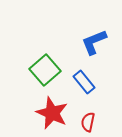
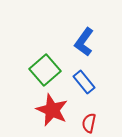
blue L-shape: moved 10 px left; rotated 32 degrees counterclockwise
red star: moved 3 px up
red semicircle: moved 1 px right, 1 px down
